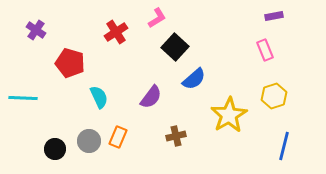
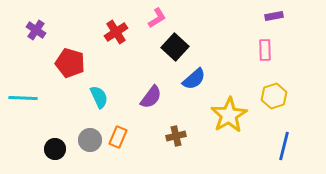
pink rectangle: rotated 20 degrees clockwise
gray circle: moved 1 px right, 1 px up
